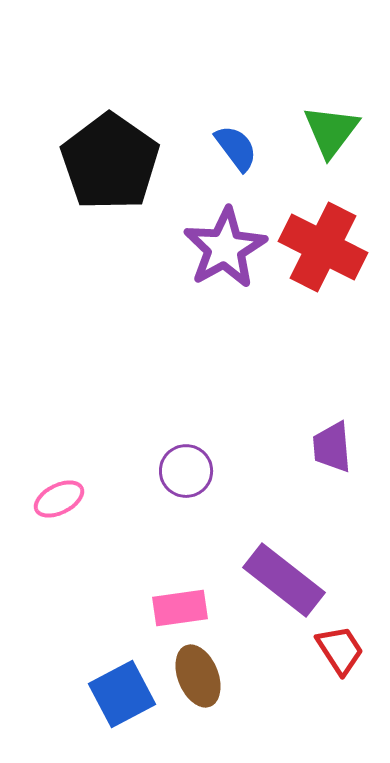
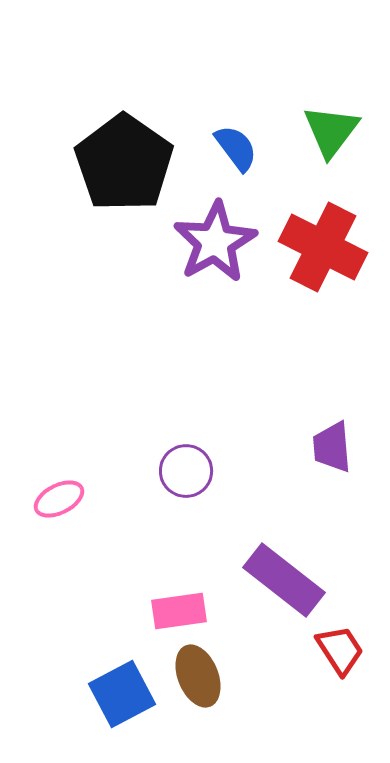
black pentagon: moved 14 px right, 1 px down
purple star: moved 10 px left, 6 px up
pink rectangle: moved 1 px left, 3 px down
